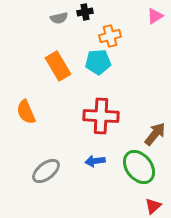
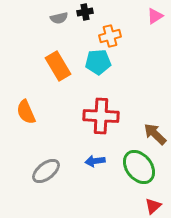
brown arrow: rotated 85 degrees counterclockwise
